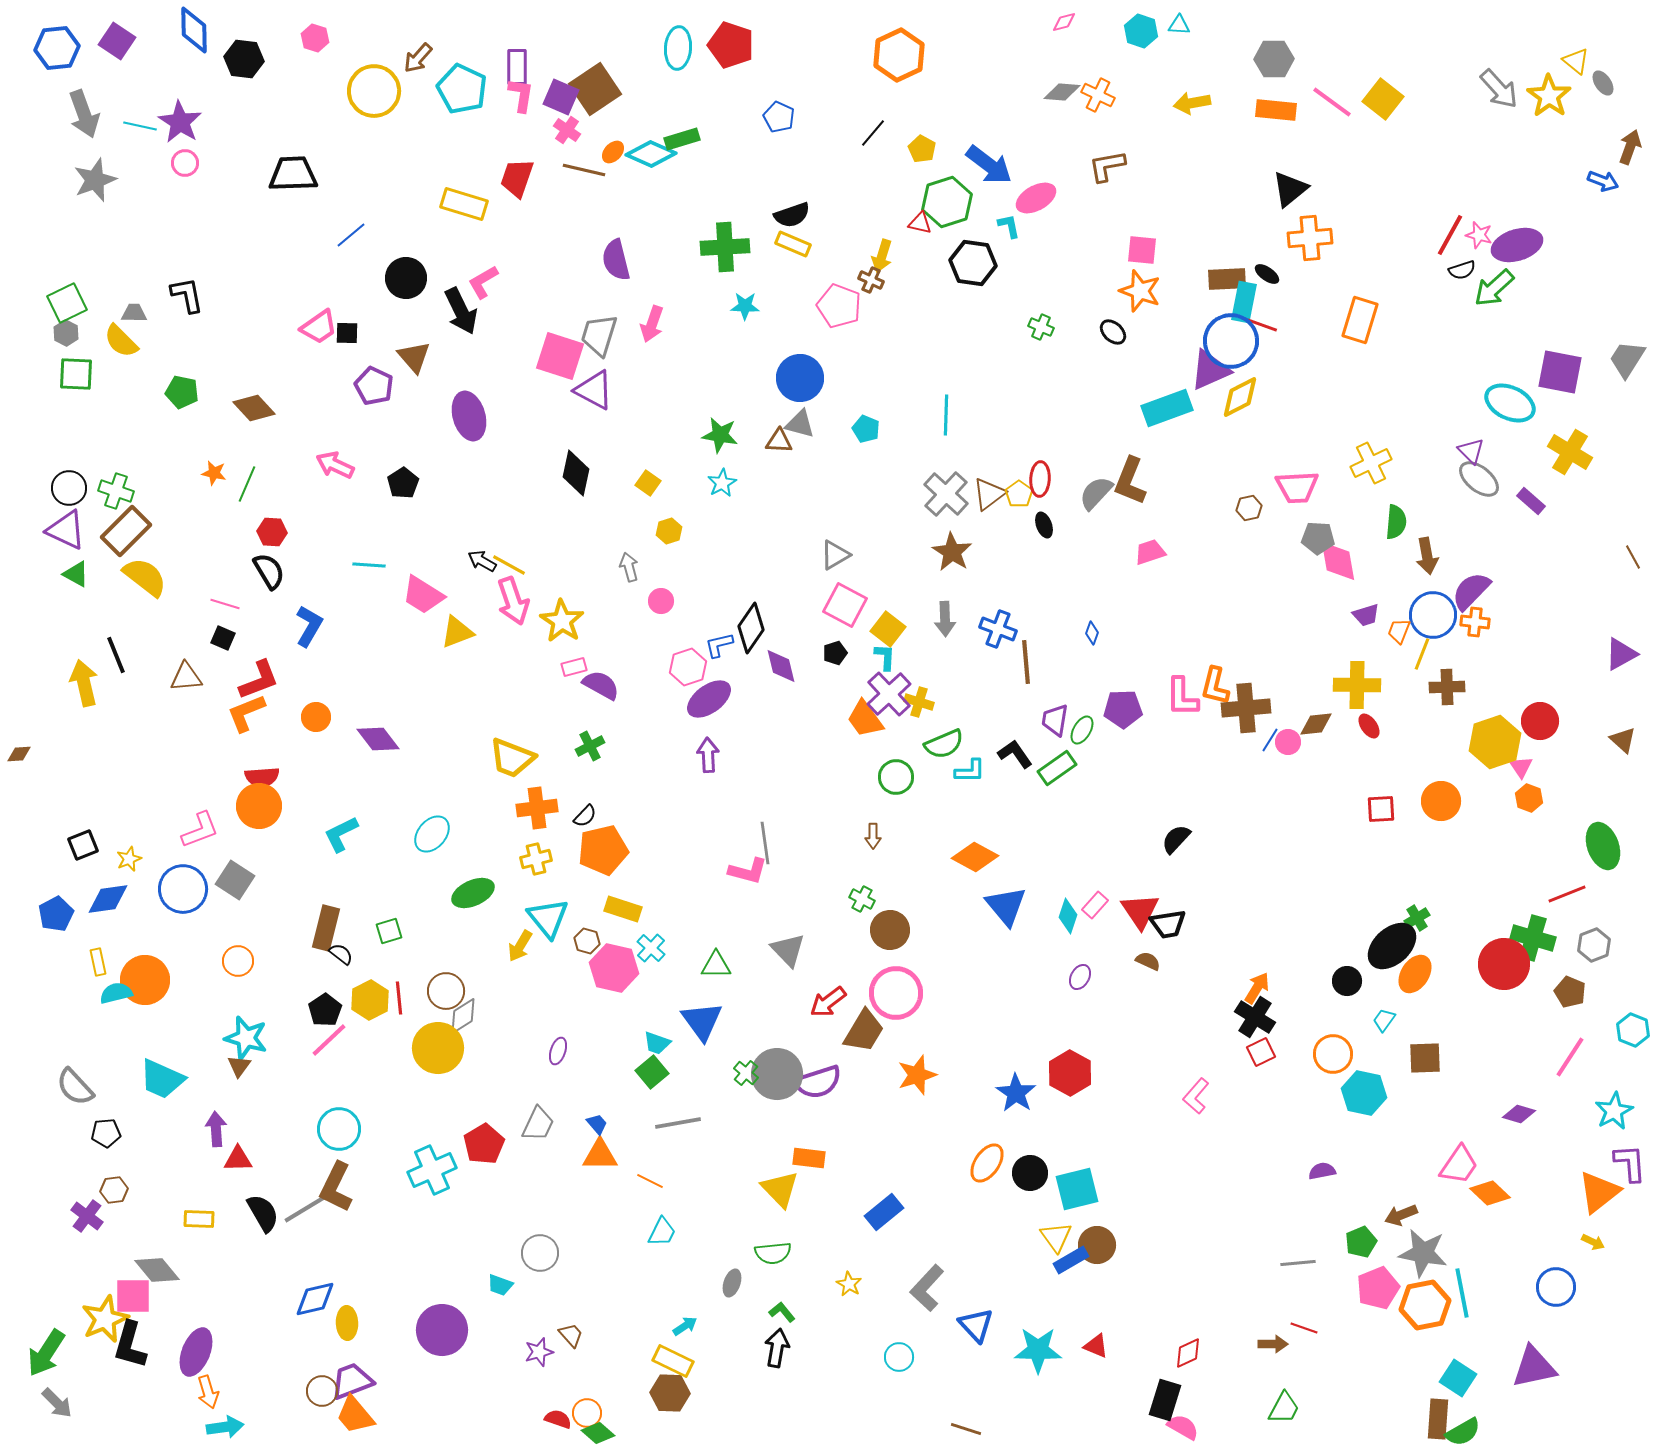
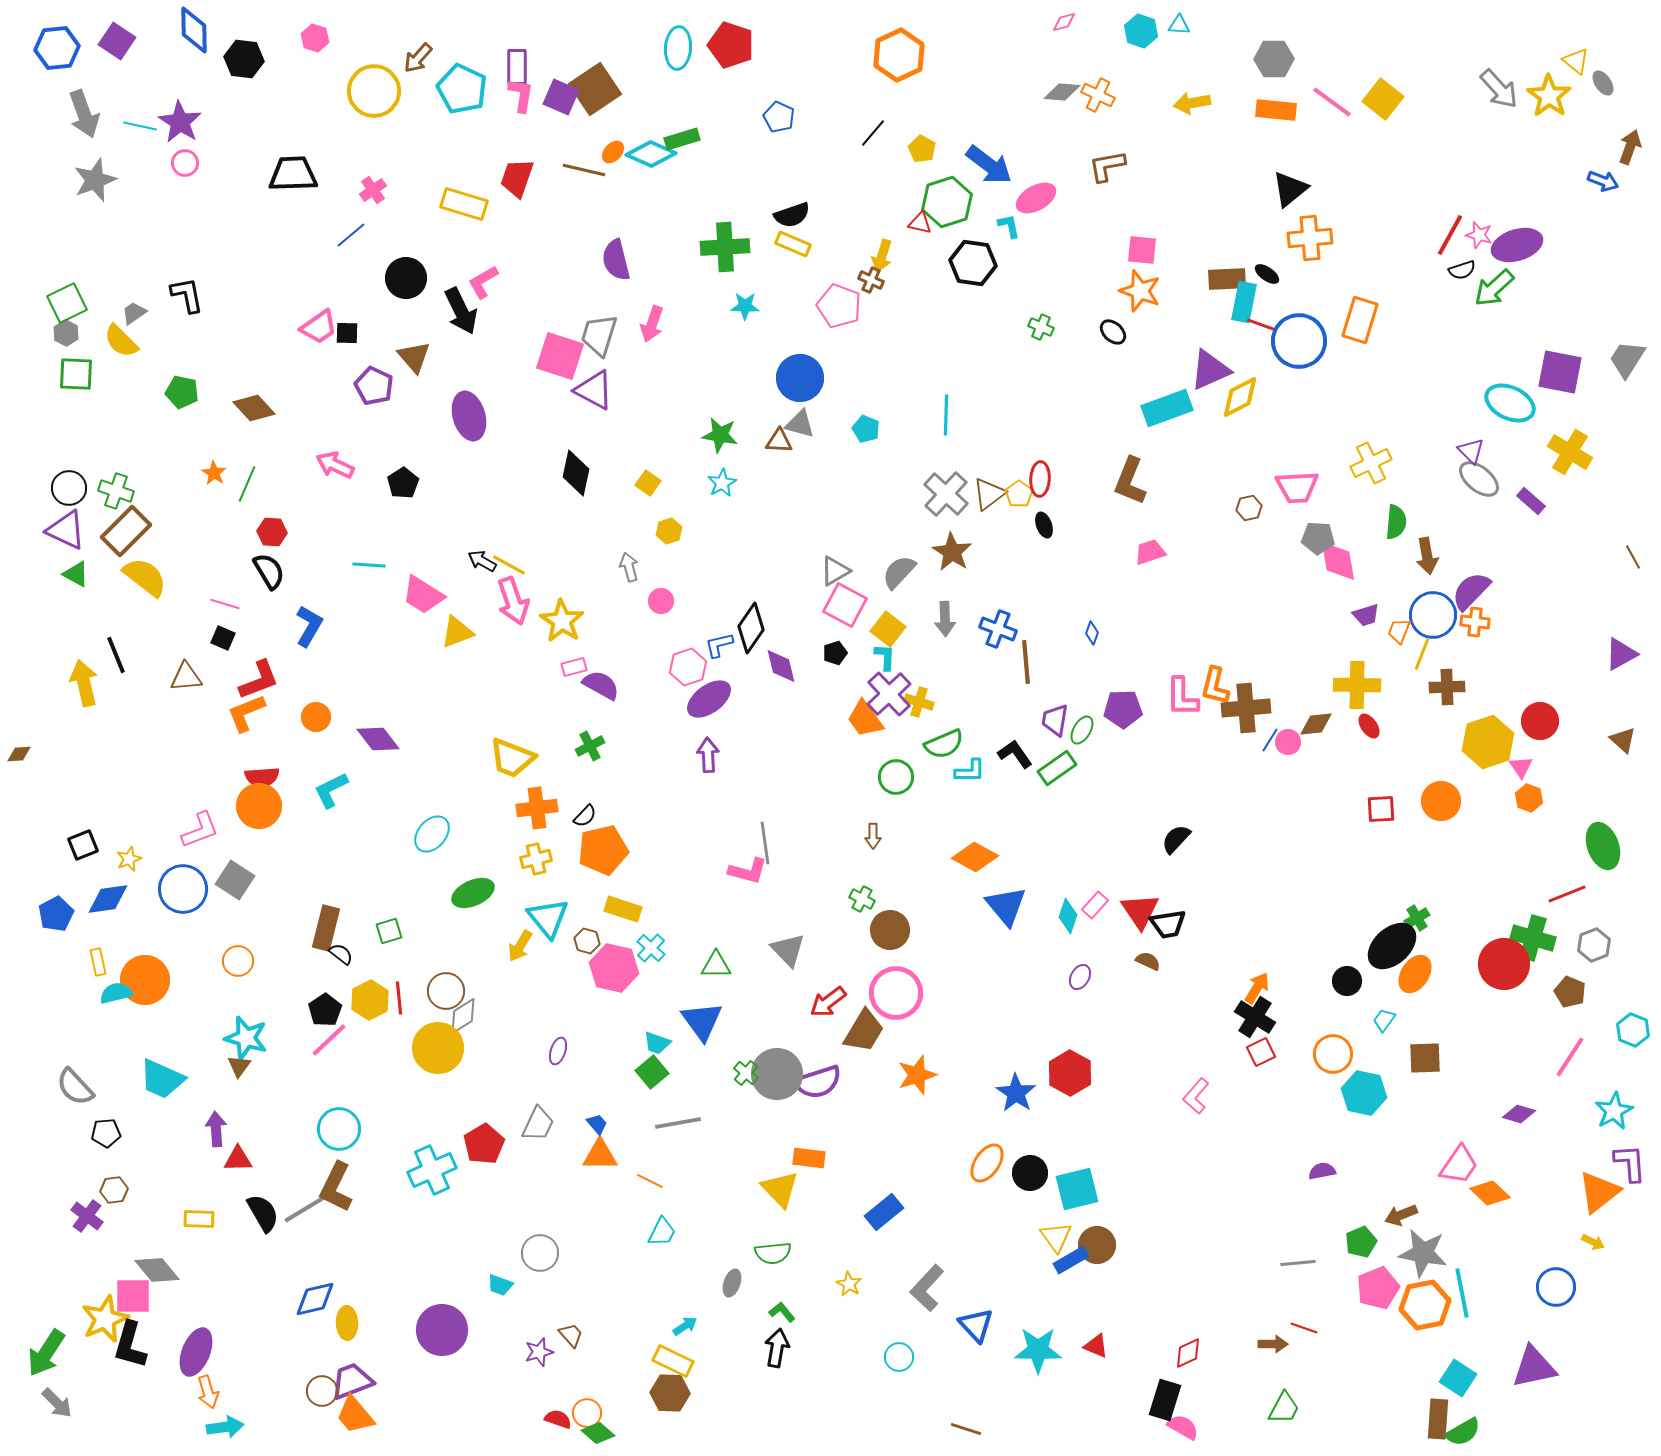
pink cross at (567, 130): moved 194 px left, 60 px down; rotated 20 degrees clockwise
gray trapezoid at (134, 313): rotated 36 degrees counterclockwise
blue circle at (1231, 341): moved 68 px right
orange star at (214, 473): rotated 20 degrees clockwise
gray semicircle at (1096, 493): moved 197 px left, 79 px down
gray triangle at (835, 555): moved 16 px down
yellow hexagon at (1495, 742): moved 7 px left
cyan L-shape at (341, 834): moved 10 px left, 44 px up
